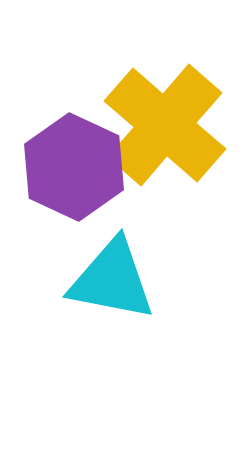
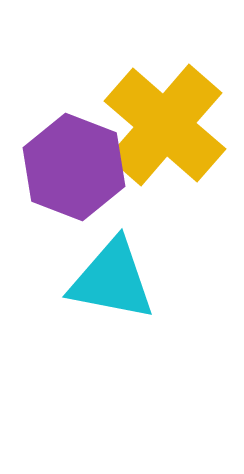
purple hexagon: rotated 4 degrees counterclockwise
